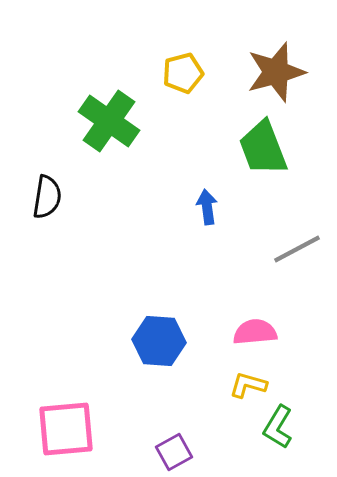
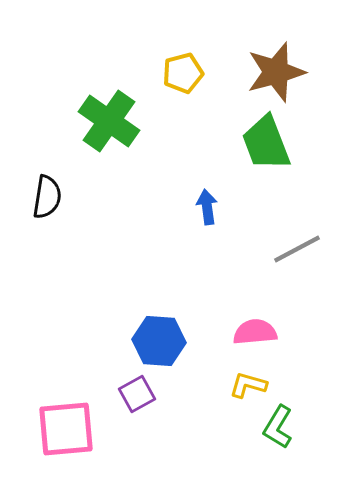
green trapezoid: moved 3 px right, 5 px up
purple square: moved 37 px left, 58 px up
